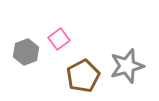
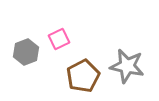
pink square: rotated 10 degrees clockwise
gray star: rotated 28 degrees clockwise
